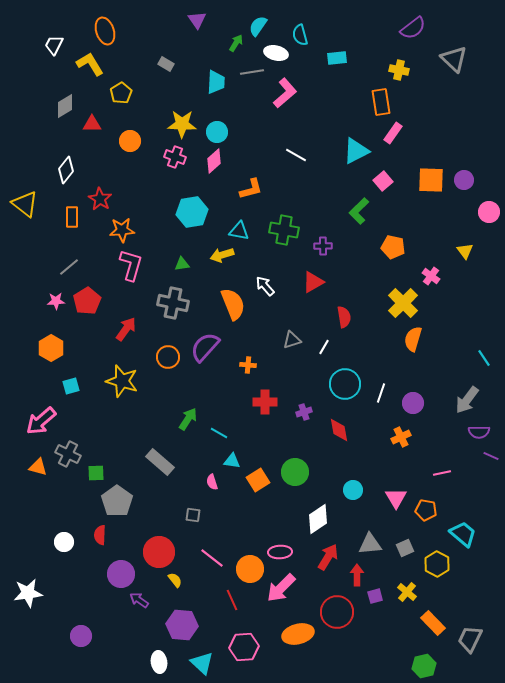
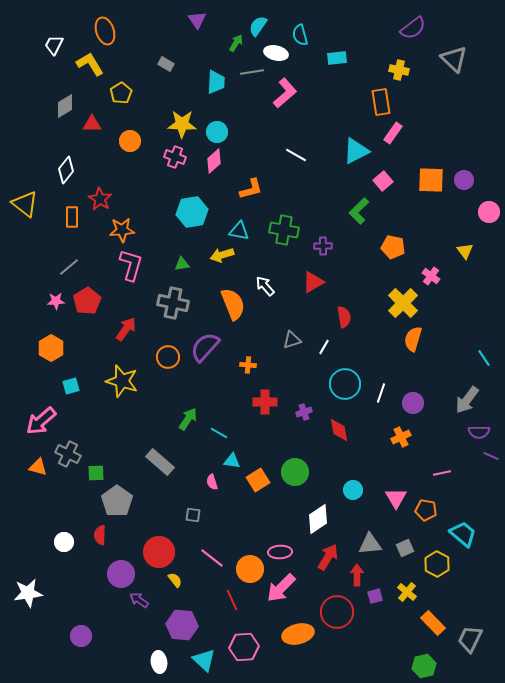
cyan triangle at (202, 663): moved 2 px right, 3 px up
